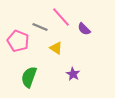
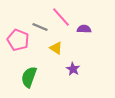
purple semicircle: rotated 136 degrees clockwise
pink pentagon: moved 1 px up
purple star: moved 5 px up
